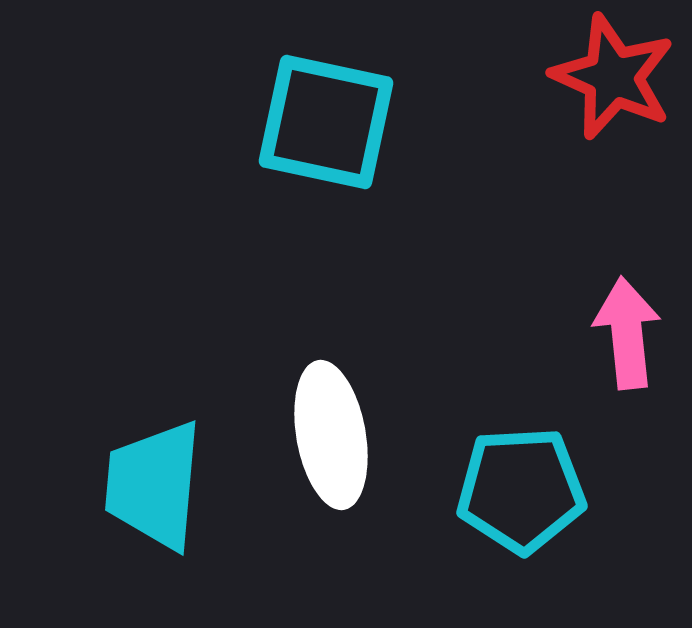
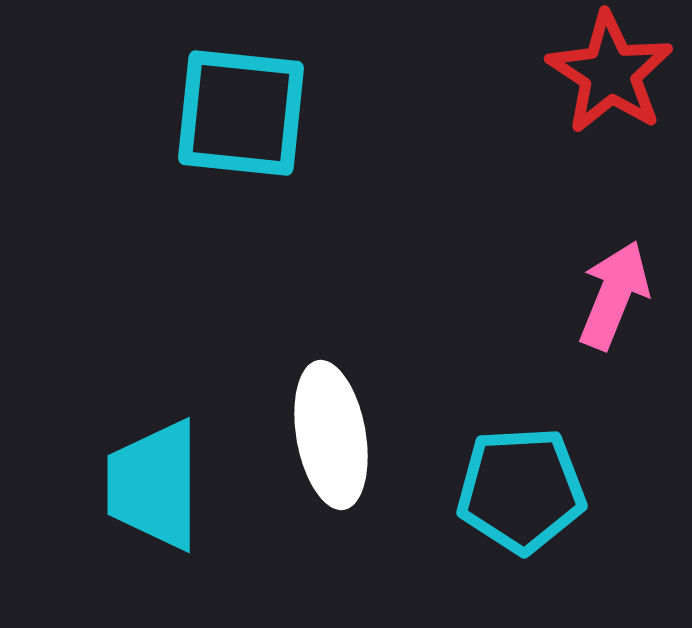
red star: moved 3 px left, 4 px up; rotated 9 degrees clockwise
cyan square: moved 85 px left, 9 px up; rotated 6 degrees counterclockwise
pink arrow: moved 13 px left, 38 px up; rotated 28 degrees clockwise
cyan trapezoid: rotated 5 degrees counterclockwise
